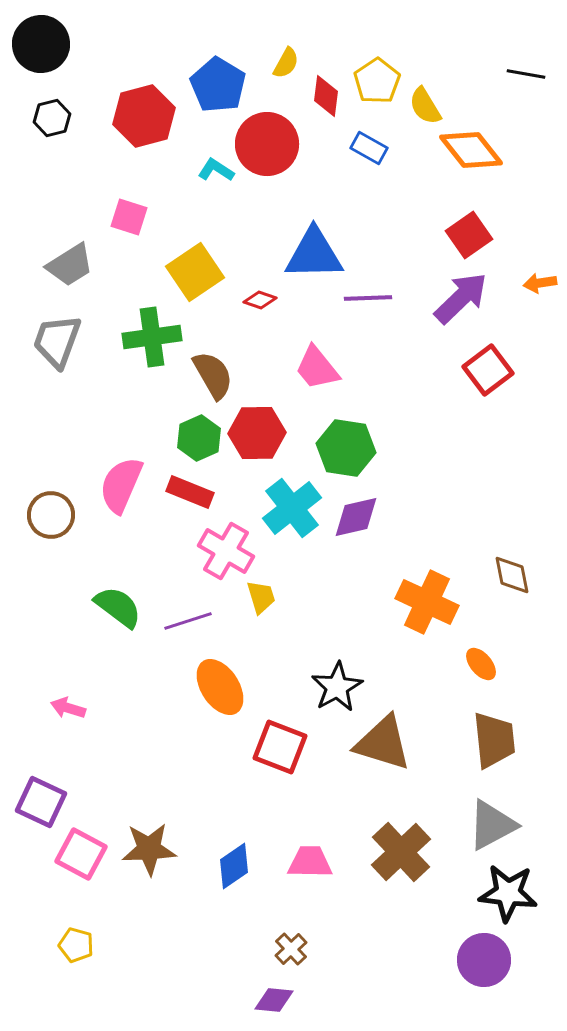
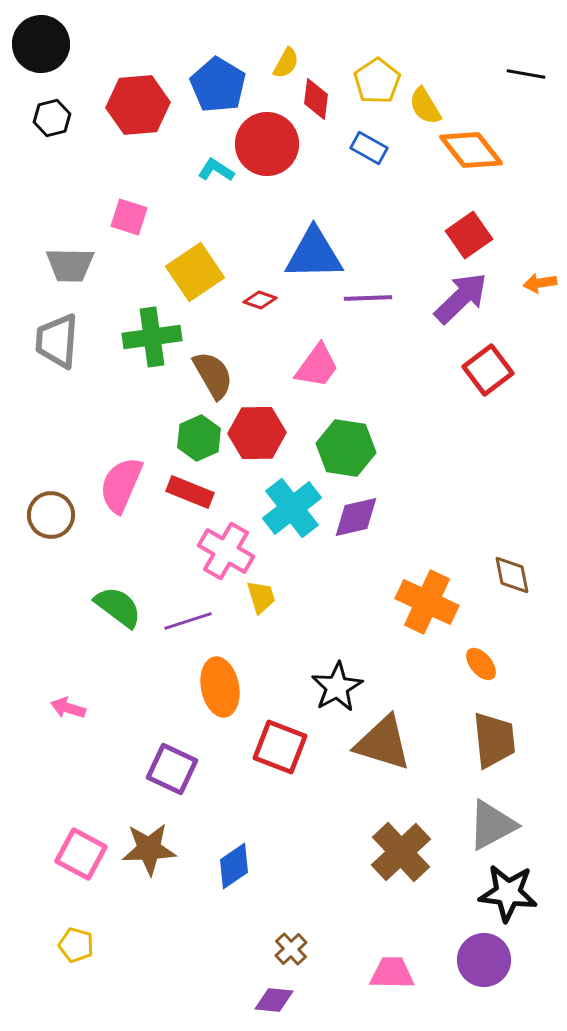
red diamond at (326, 96): moved 10 px left, 3 px down
red hexagon at (144, 116): moved 6 px left, 11 px up; rotated 10 degrees clockwise
gray trapezoid at (70, 265): rotated 33 degrees clockwise
gray trapezoid at (57, 341): rotated 16 degrees counterclockwise
pink trapezoid at (317, 368): moved 2 px up; rotated 105 degrees counterclockwise
orange ellipse at (220, 687): rotated 22 degrees clockwise
purple square at (41, 802): moved 131 px right, 33 px up
pink trapezoid at (310, 862): moved 82 px right, 111 px down
